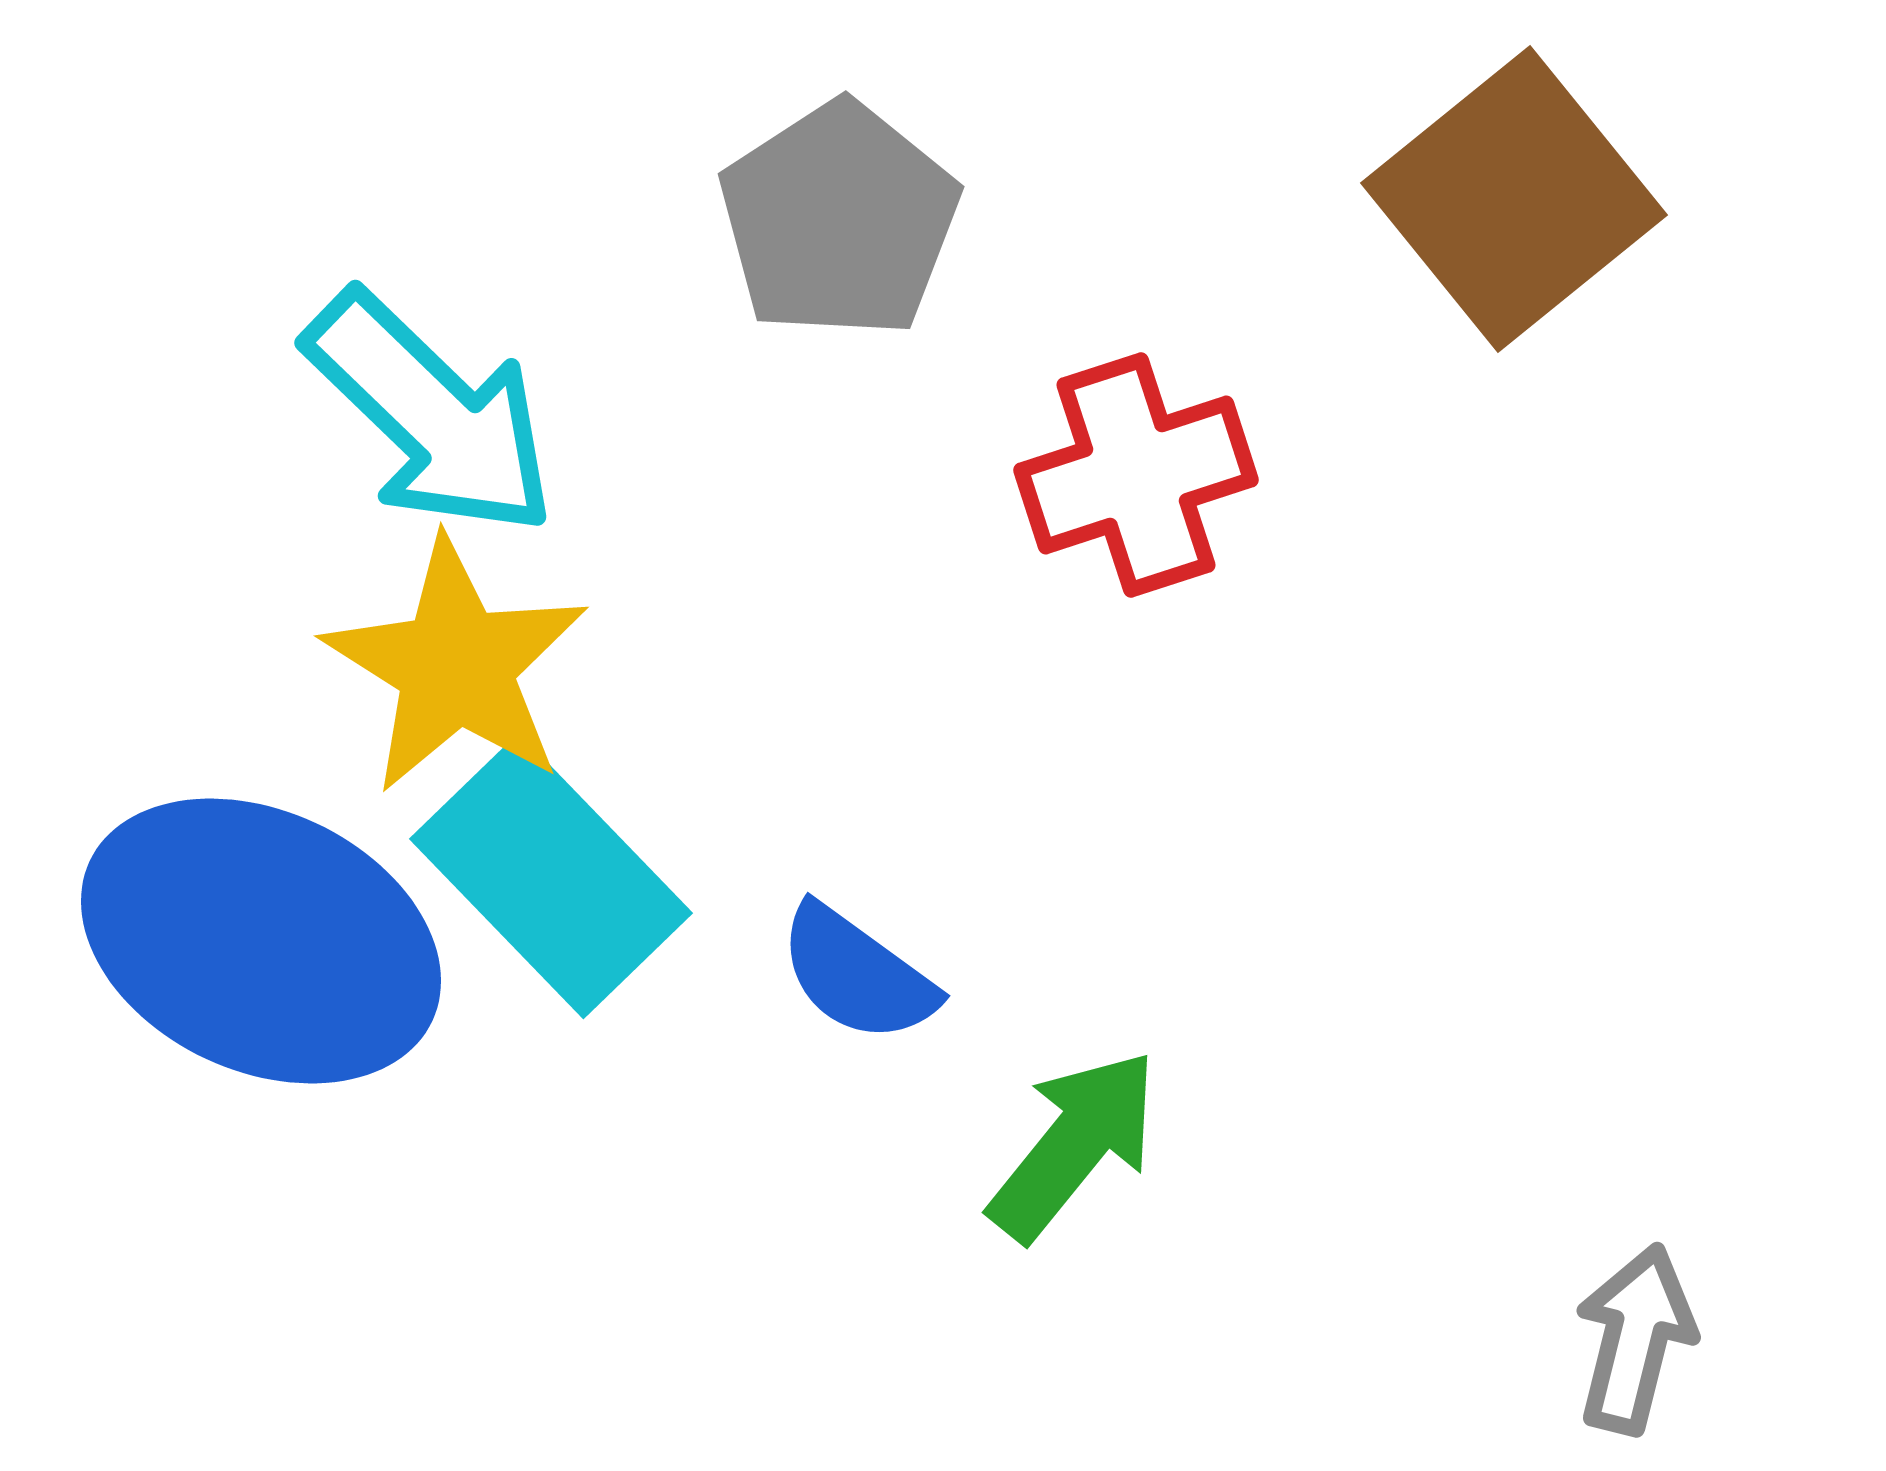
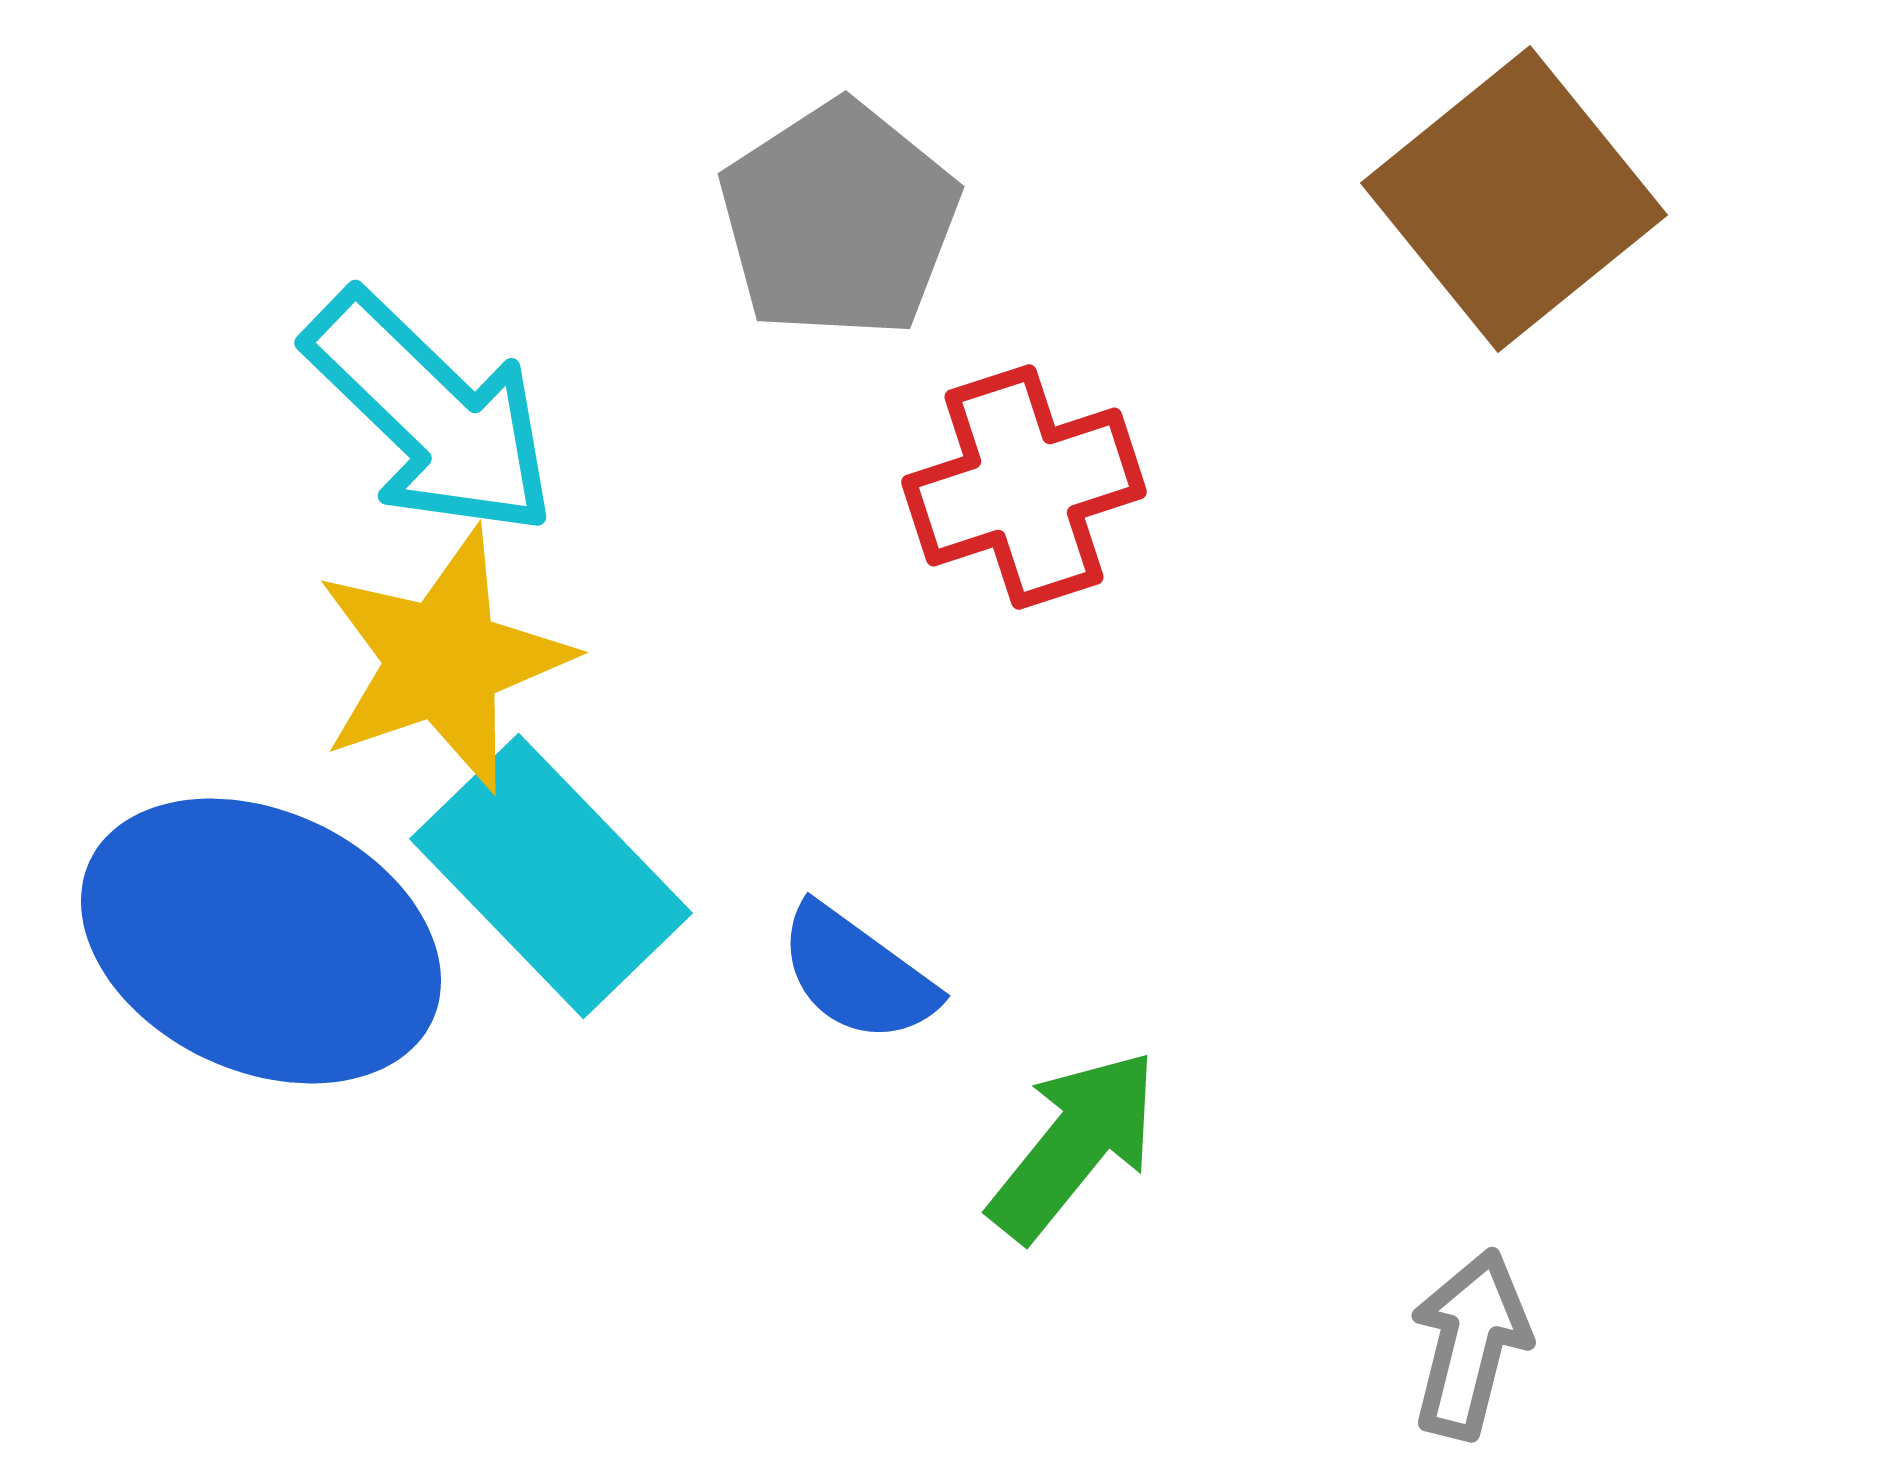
red cross: moved 112 px left, 12 px down
yellow star: moved 13 px left, 6 px up; rotated 21 degrees clockwise
gray arrow: moved 165 px left, 5 px down
